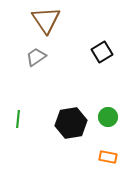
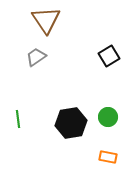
black square: moved 7 px right, 4 px down
green line: rotated 12 degrees counterclockwise
